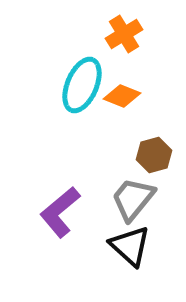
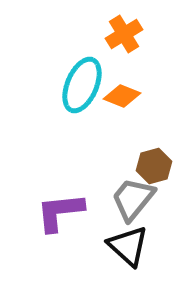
brown hexagon: moved 11 px down
purple L-shape: rotated 34 degrees clockwise
black triangle: moved 2 px left
